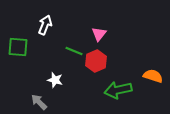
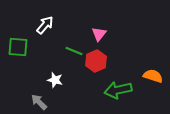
white arrow: rotated 18 degrees clockwise
